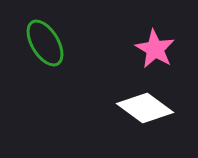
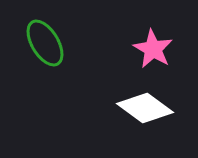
pink star: moved 2 px left
